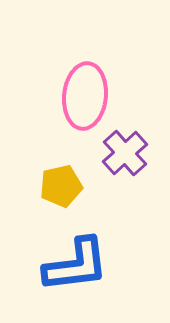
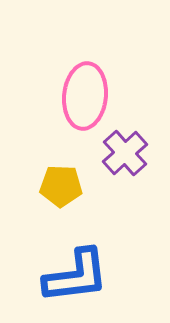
yellow pentagon: rotated 15 degrees clockwise
blue L-shape: moved 11 px down
